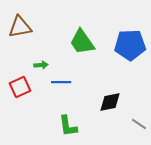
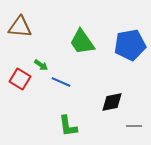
brown triangle: rotated 15 degrees clockwise
blue pentagon: rotated 8 degrees counterclockwise
green arrow: rotated 40 degrees clockwise
blue line: rotated 24 degrees clockwise
red square: moved 8 px up; rotated 35 degrees counterclockwise
black diamond: moved 2 px right
gray line: moved 5 px left, 2 px down; rotated 35 degrees counterclockwise
